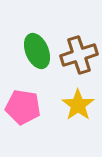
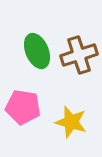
yellow star: moved 7 px left, 17 px down; rotated 20 degrees counterclockwise
